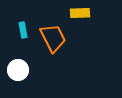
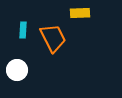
cyan rectangle: rotated 14 degrees clockwise
white circle: moved 1 px left
